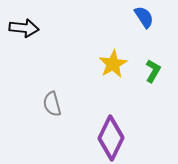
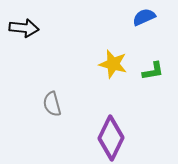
blue semicircle: rotated 80 degrees counterclockwise
yellow star: rotated 28 degrees counterclockwise
green L-shape: rotated 50 degrees clockwise
